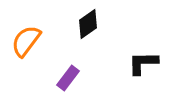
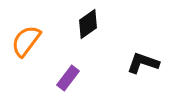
black L-shape: rotated 20 degrees clockwise
